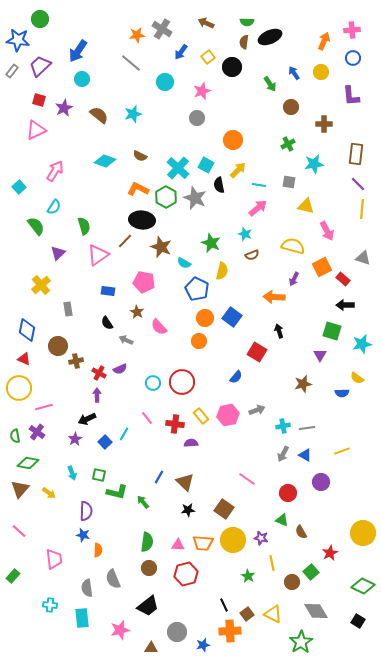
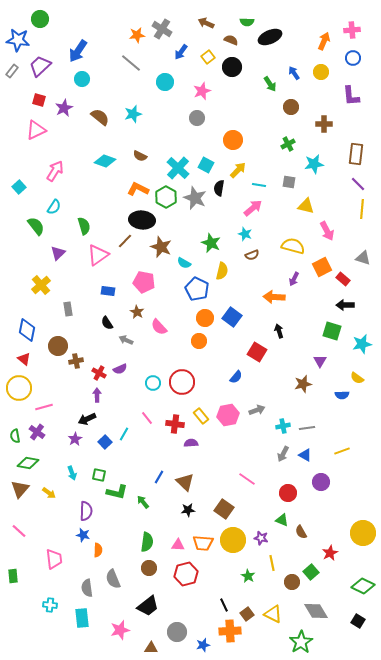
brown semicircle at (244, 42): moved 13 px left, 2 px up; rotated 104 degrees clockwise
brown semicircle at (99, 115): moved 1 px right, 2 px down
black semicircle at (219, 185): moved 3 px down; rotated 21 degrees clockwise
pink arrow at (258, 208): moved 5 px left
purple triangle at (320, 355): moved 6 px down
red triangle at (24, 359): rotated 16 degrees clockwise
blue semicircle at (342, 393): moved 2 px down
green rectangle at (13, 576): rotated 48 degrees counterclockwise
